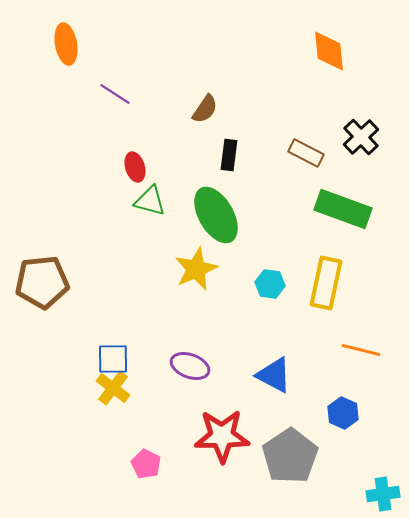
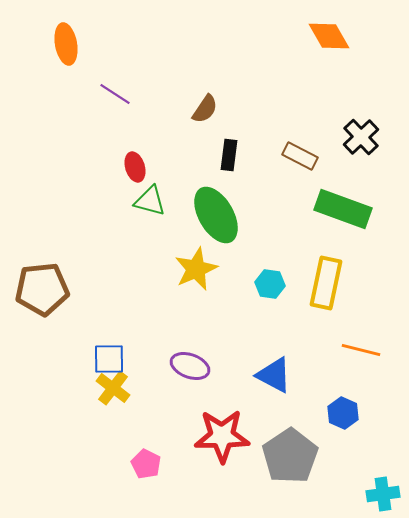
orange diamond: moved 15 px up; rotated 24 degrees counterclockwise
brown rectangle: moved 6 px left, 3 px down
brown pentagon: moved 7 px down
blue square: moved 4 px left
